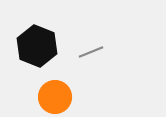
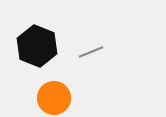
orange circle: moved 1 px left, 1 px down
